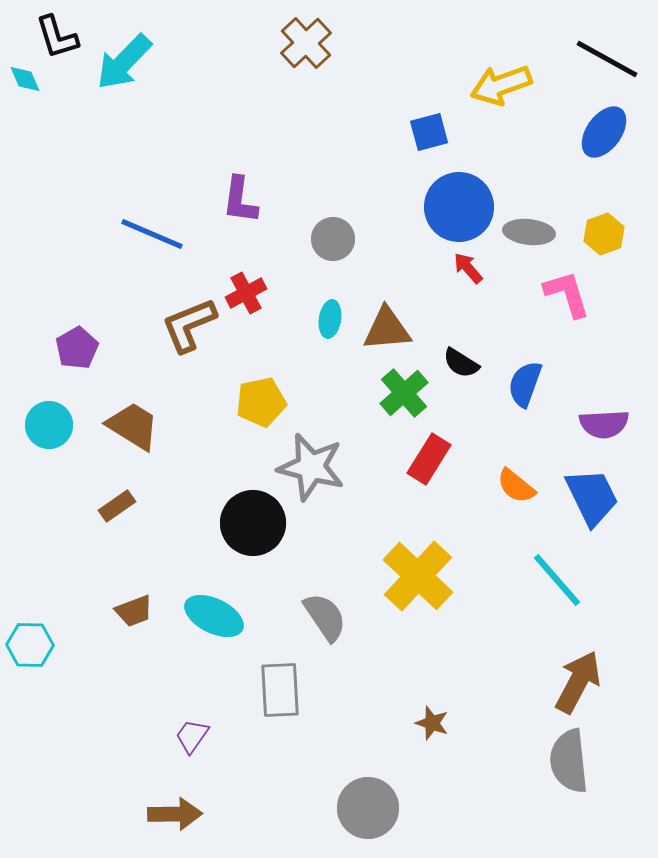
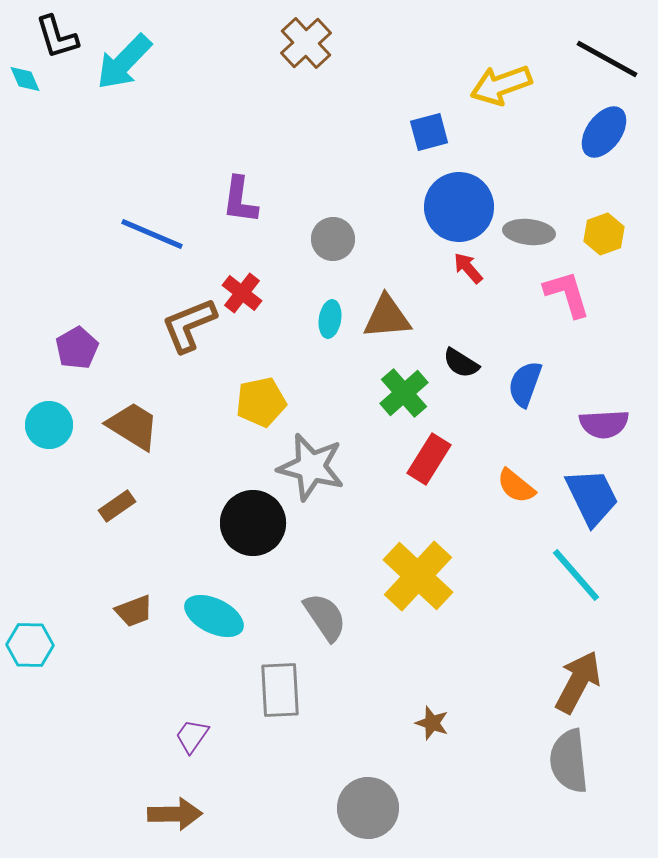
red cross at (246, 293): moved 4 px left; rotated 24 degrees counterclockwise
brown triangle at (387, 329): moved 12 px up
cyan line at (557, 580): moved 19 px right, 5 px up
